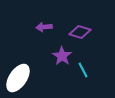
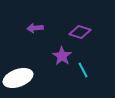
purple arrow: moved 9 px left, 1 px down
white ellipse: rotated 36 degrees clockwise
